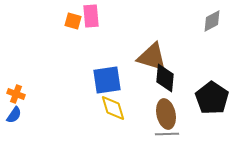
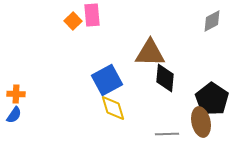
pink rectangle: moved 1 px right, 1 px up
orange square: rotated 30 degrees clockwise
brown triangle: moved 2 px left, 4 px up; rotated 16 degrees counterclockwise
blue square: rotated 20 degrees counterclockwise
orange cross: rotated 18 degrees counterclockwise
black pentagon: moved 1 px down
brown ellipse: moved 35 px right, 8 px down
